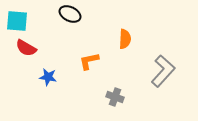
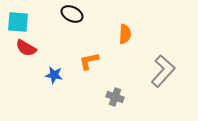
black ellipse: moved 2 px right
cyan square: moved 1 px right, 1 px down
orange semicircle: moved 5 px up
blue star: moved 6 px right, 2 px up
